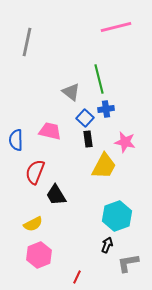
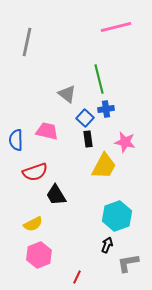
gray triangle: moved 4 px left, 2 px down
pink trapezoid: moved 3 px left
red semicircle: rotated 130 degrees counterclockwise
